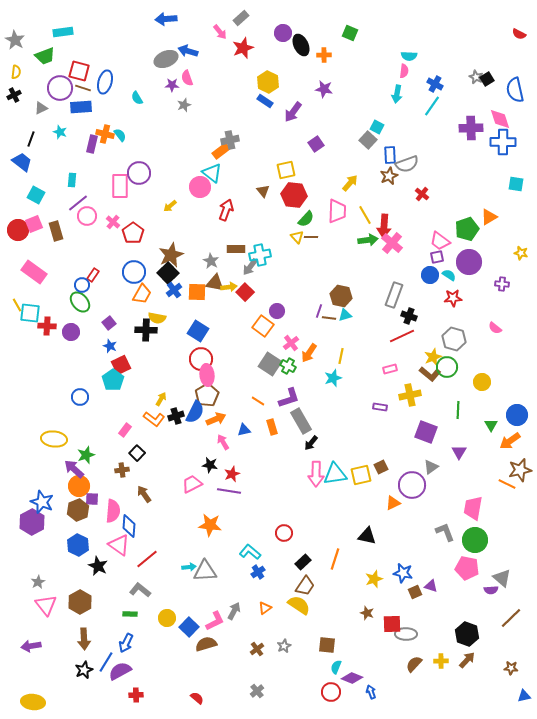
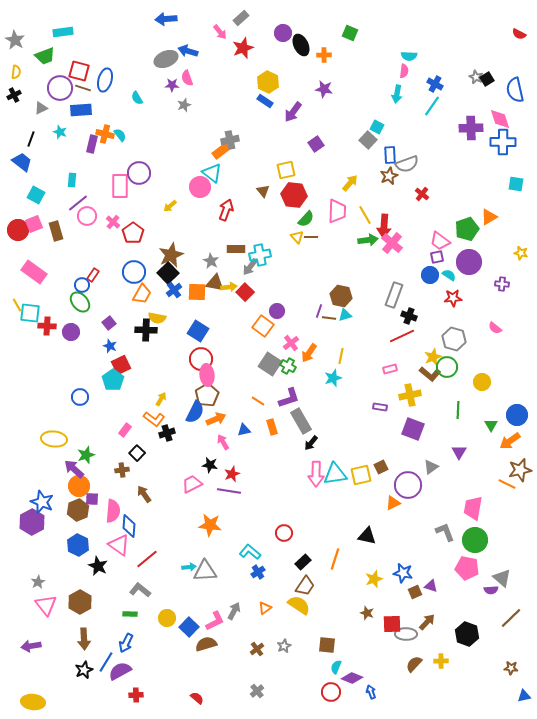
blue ellipse at (105, 82): moved 2 px up
blue rectangle at (81, 107): moved 3 px down
black cross at (176, 416): moved 9 px left, 17 px down
purple square at (426, 432): moved 13 px left, 3 px up
purple circle at (412, 485): moved 4 px left
brown arrow at (467, 660): moved 40 px left, 38 px up
